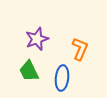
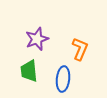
green trapezoid: rotated 20 degrees clockwise
blue ellipse: moved 1 px right, 1 px down
